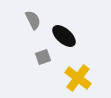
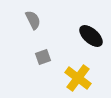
black ellipse: moved 27 px right
